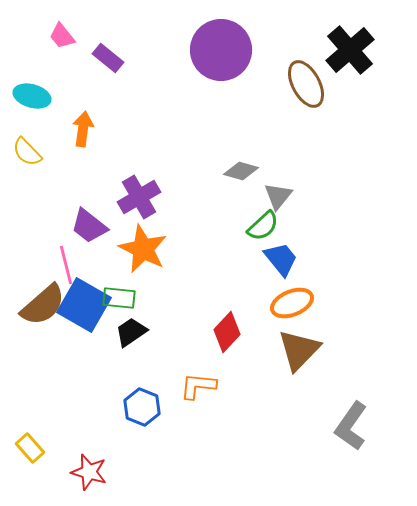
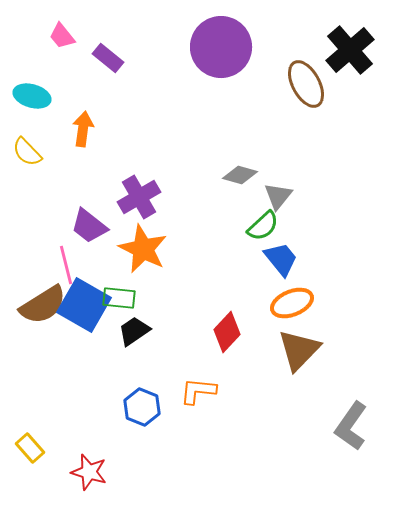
purple circle: moved 3 px up
gray diamond: moved 1 px left, 4 px down
brown semicircle: rotated 9 degrees clockwise
black trapezoid: moved 3 px right, 1 px up
orange L-shape: moved 5 px down
